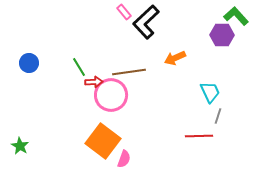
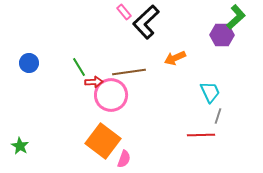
green L-shape: moved 1 px down; rotated 90 degrees clockwise
red line: moved 2 px right, 1 px up
